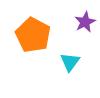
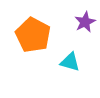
cyan triangle: rotated 50 degrees counterclockwise
